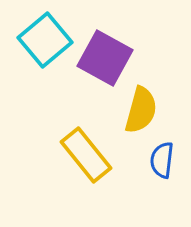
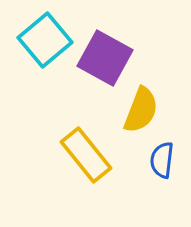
yellow semicircle: rotated 6 degrees clockwise
